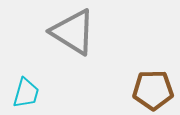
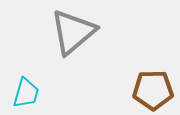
gray triangle: rotated 48 degrees clockwise
